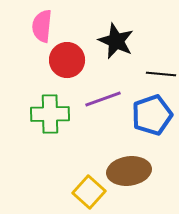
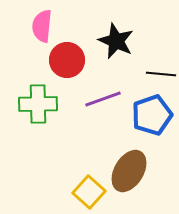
green cross: moved 12 px left, 10 px up
brown ellipse: rotated 51 degrees counterclockwise
